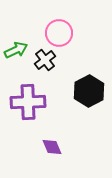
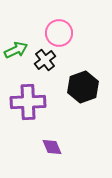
black hexagon: moved 6 px left, 4 px up; rotated 8 degrees clockwise
